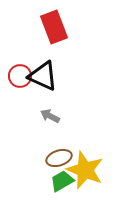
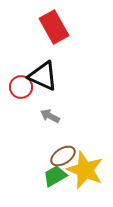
red rectangle: rotated 8 degrees counterclockwise
red circle: moved 1 px right, 11 px down
brown ellipse: moved 4 px right, 2 px up; rotated 15 degrees counterclockwise
green trapezoid: moved 7 px left, 5 px up
